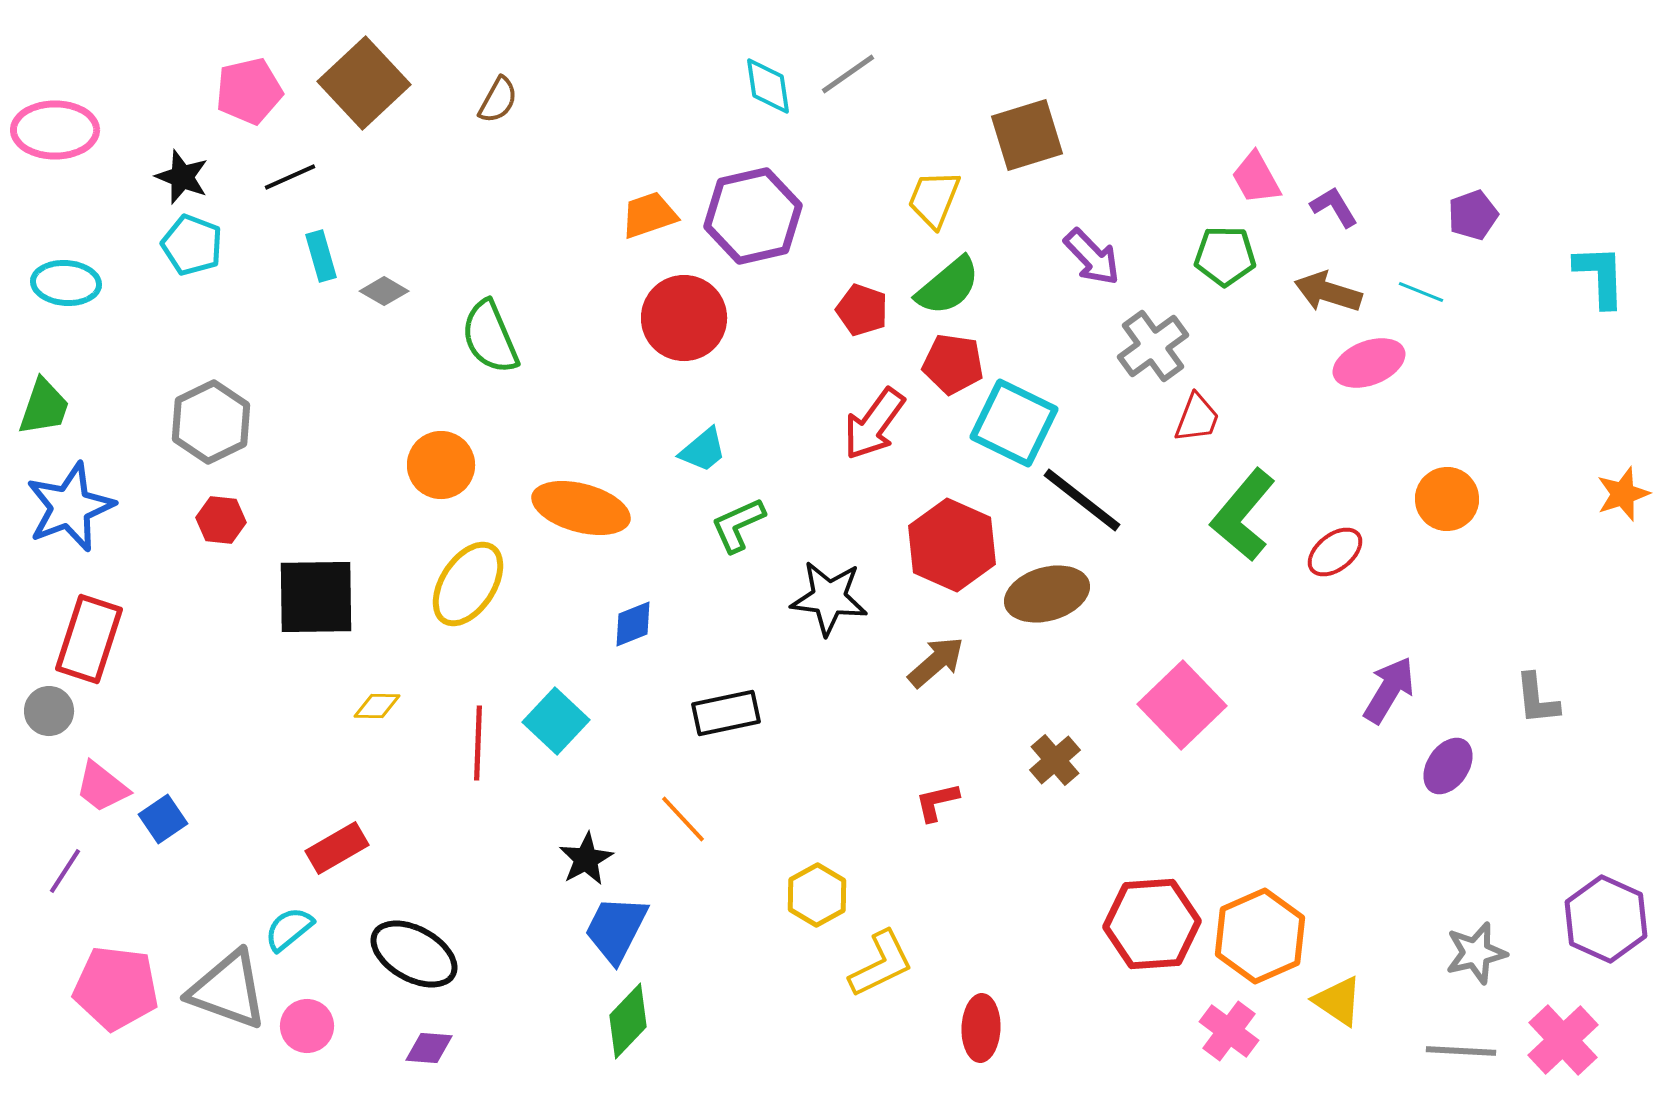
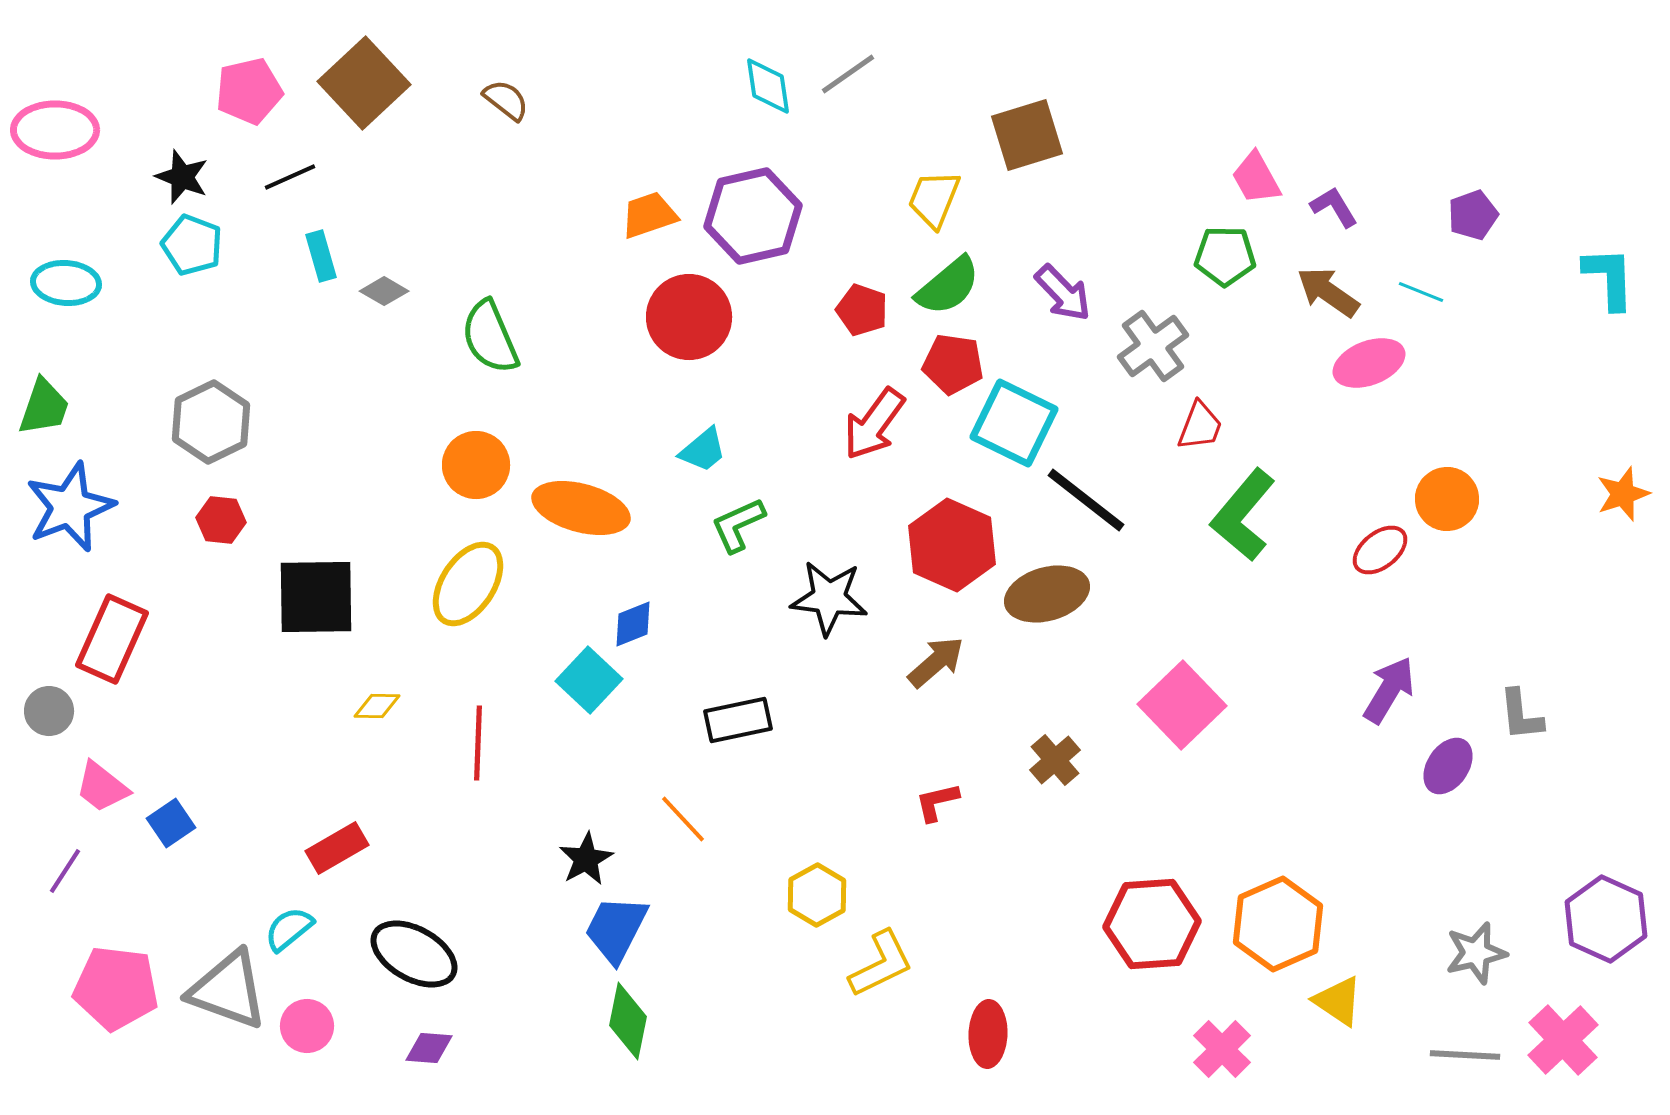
brown semicircle at (498, 100): moved 8 px right; rotated 81 degrees counterclockwise
purple arrow at (1092, 257): moved 29 px left, 36 px down
cyan L-shape at (1600, 276): moved 9 px right, 2 px down
brown arrow at (1328, 292): rotated 18 degrees clockwise
red circle at (684, 318): moved 5 px right, 1 px up
red trapezoid at (1197, 418): moved 3 px right, 8 px down
orange circle at (441, 465): moved 35 px right
black line at (1082, 500): moved 4 px right
red ellipse at (1335, 552): moved 45 px right, 2 px up
red rectangle at (89, 639): moved 23 px right; rotated 6 degrees clockwise
gray L-shape at (1537, 699): moved 16 px left, 16 px down
black rectangle at (726, 713): moved 12 px right, 7 px down
cyan square at (556, 721): moved 33 px right, 41 px up
blue square at (163, 819): moved 8 px right, 4 px down
orange hexagon at (1260, 936): moved 18 px right, 12 px up
green diamond at (628, 1021): rotated 32 degrees counterclockwise
red ellipse at (981, 1028): moved 7 px right, 6 px down
pink cross at (1229, 1031): moved 7 px left, 18 px down; rotated 8 degrees clockwise
gray line at (1461, 1051): moved 4 px right, 4 px down
